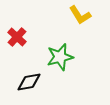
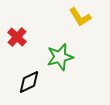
yellow L-shape: moved 2 px down
black diamond: rotated 15 degrees counterclockwise
